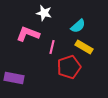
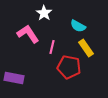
white star: rotated 21 degrees clockwise
cyan semicircle: rotated 70 degrees clockwise
pink L-shape: rotated 35 degrees clockwise
yellow rectangle: moved 2 px right, 1 px down; rotated 24 degrees clockwise
red pentagon: rotated 30 degrees clockwise
